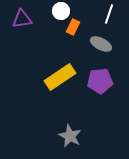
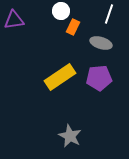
purple triangle: moved 8 px left, 1 px down
gray ellipse: moved 1 px up; rotated 10 degrees counterclockwise
purple pentagon: moved 1 px left, 3 px up
